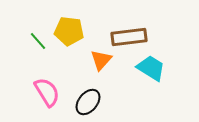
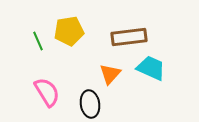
yellow pentagon: rotated 16 degrees counterclockwise
green line: rotated 18 degrees clockwise
orange triangle: moved 9 px right, 14 px down
cyan trapezoid: rotated 8 degrees counterclockwise
black ellipse: moved 2 px right, 2 px down; rotated 48 degrees counterclockwise
